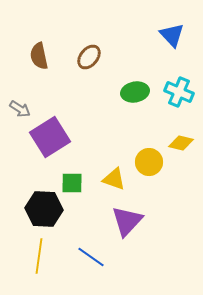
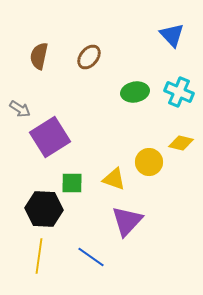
brown semicircle: rotated 24 degrees clockwise
